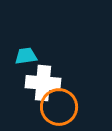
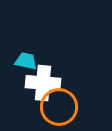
cyan trapezoid: moved 5 px down; rotated 20 degrees clockwise
